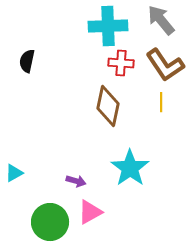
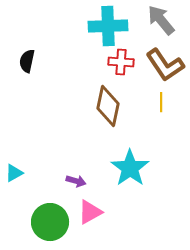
red cross: moved 1 px up
